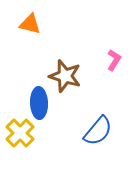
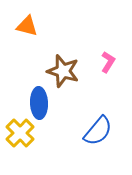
orange triangle: moved 3 px left, 2 px down
pink L-shape: moved 6 px left, 2 px down
brown star: moved 2 px left, 5 px up
